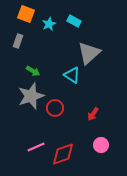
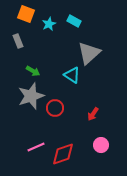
gray rectangle: rotated 40 degrees counterclockwise
